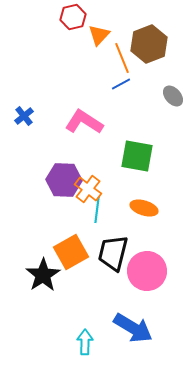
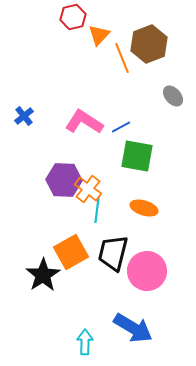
blue line: moved 43 px down
